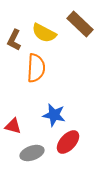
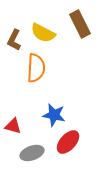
brown rectangle: rotated 20 degrees clockwise
yellow semicircle: moved 1 px left
